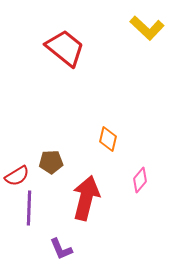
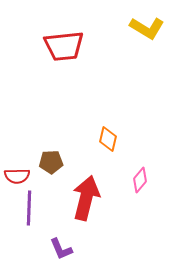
yellow L-shape: rotated 12 degrees counterclockwise
red trapezoid: moved 1 px left, 2 px up; rotated 135 degrees clockwise
red semicircle: rotated 30 degrees clockwise
